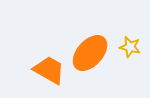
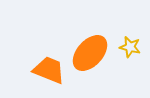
orange trapezoid: rotated 8 degrees counterclockwise
